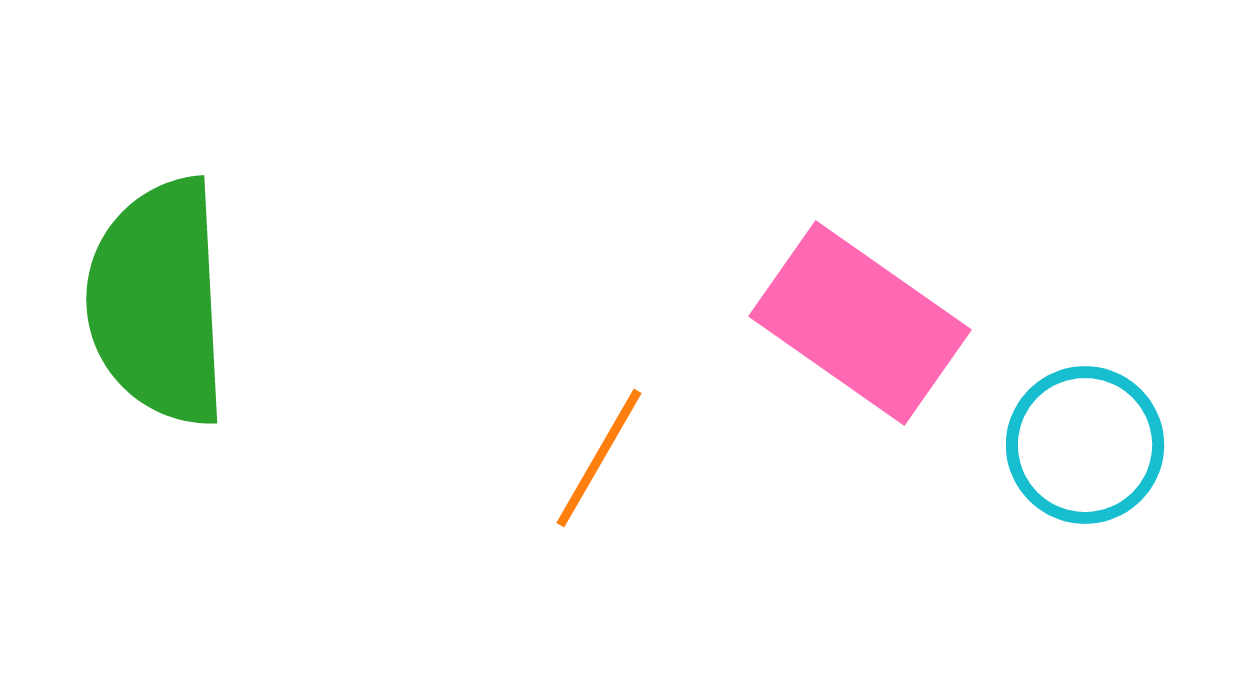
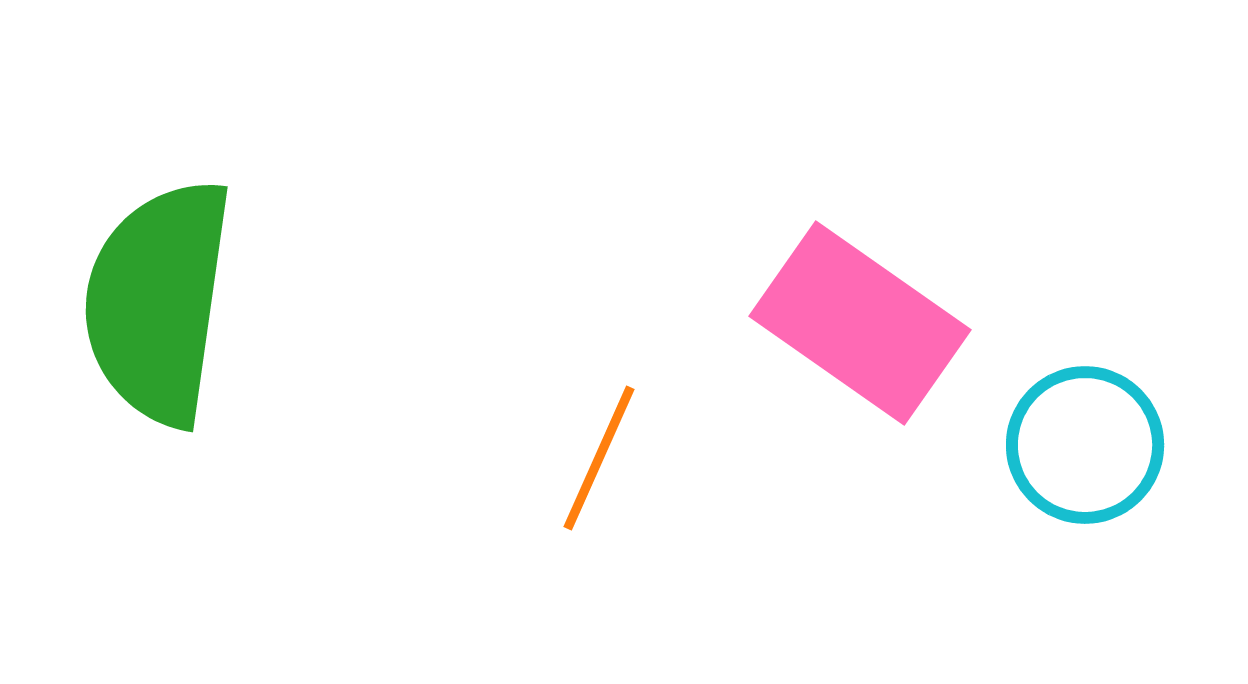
green semicircle: rotated 11 degrees clockwise
orange line: rotated 6 degrees counterclockwise
